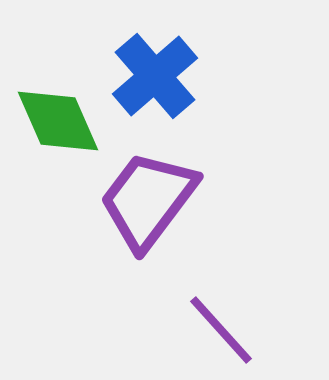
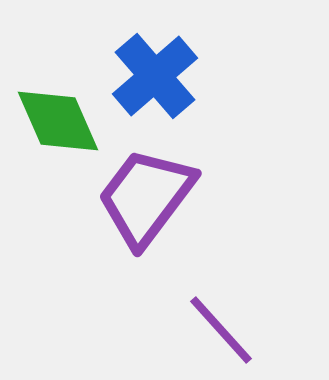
purple trapezoid: moved 2 px left, 3 px up
